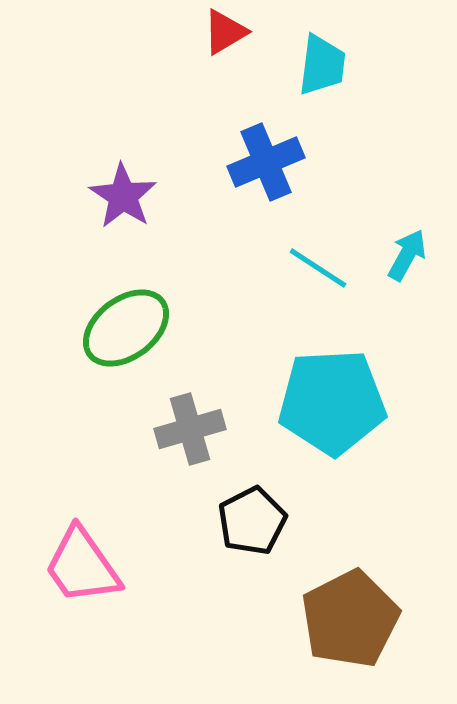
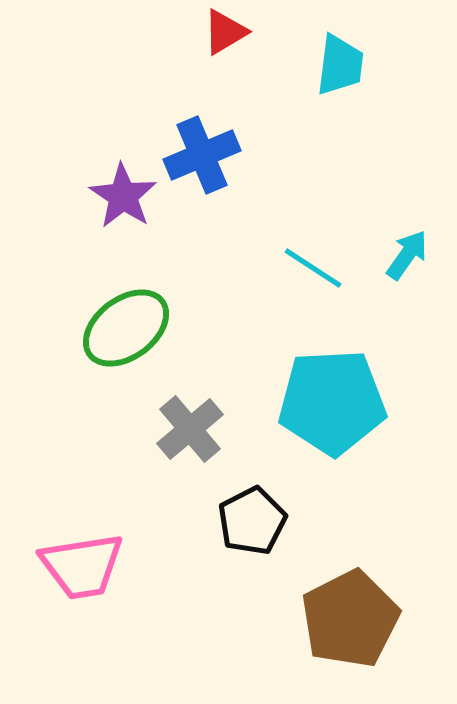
cyan trapezoid: moved 18 px right
blue cross: moved 64 px left, 7 px up
cyan arrow: rotated 6 degrees clockwise
cyan line: moved 5 px left
gray cross: rotated 24 degrees counterclockwise
pink trapezoid: rotated 64 degrees counterclockwise
